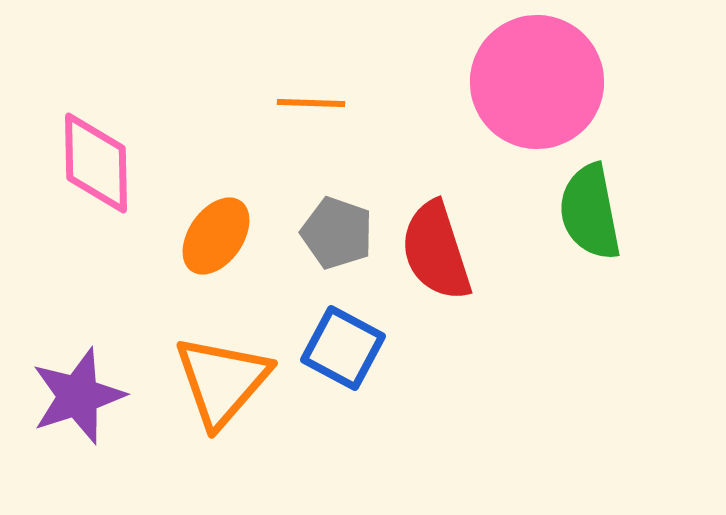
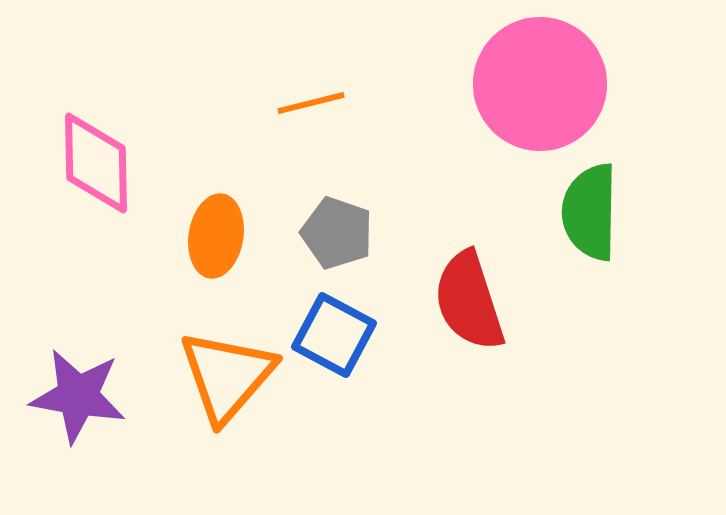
pink circle: moved 3 px right, 2 px down
orange line: rotated 16 degrees counterclockwise
green semicircle: rotated 12 degrees clockwise
orange ellipse: rotated 26 degrees counterclockwise
red semicircle: moved 33 px right, 50 px down
blue square: moved 9 px left, 13 px up
orange triangle: moved 5 px right, 5 px up
purple star: rotated 28 degrees clockwise
